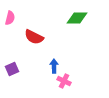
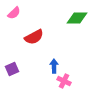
pink semicircle: moved 4 px right, 5 px up; rotated 32 degrees clockwise
red semicircle: rotated 54 degrees counterclockwise
